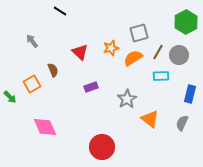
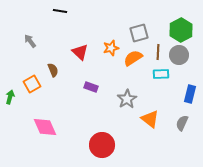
black line: rotated 24 degrees counterclockwise
green hexagon: moved 5 px left, 8 px down
gray arrow: moved 2 px left
brown line: rotated 28 degrees counterclockwise
cyan rectangle: moved 2 px up
purple rectangle: rotated 40 degrees clockwise
green arrow: rotated 120 degrees counterclockwise
red circle: moved 2 px up
